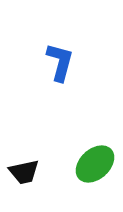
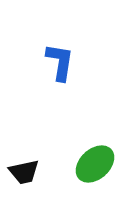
blue L-shape: rotated 6 degrees counterclockwise
